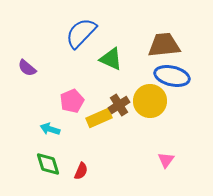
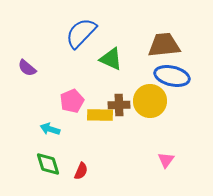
brown cross: rotated 30 degrees clockwise
yellow rectangle: moved 1 px right, 3 px up; rotated 25 degrees clockwise
